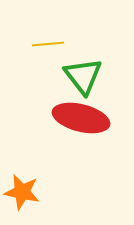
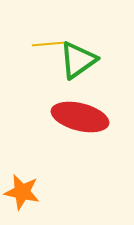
green triangle: moved 5 px left, 16 px up; rotated 33 degrees clockwise
red ellipse: moved 1 px left, 1 px up
